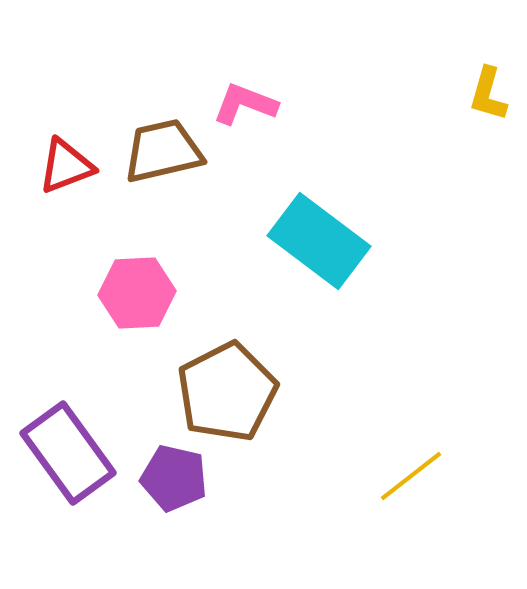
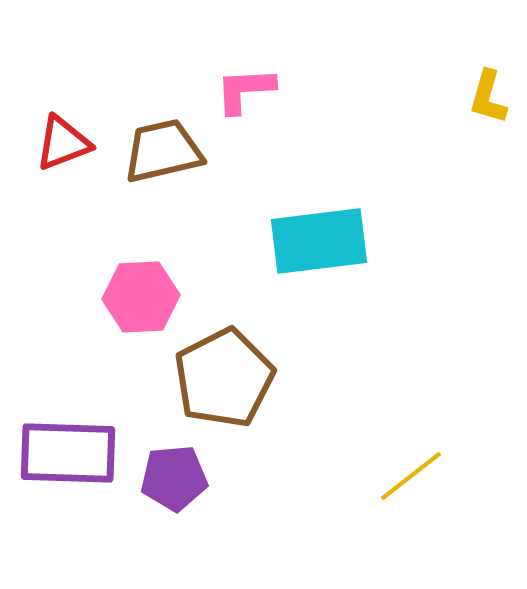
yellow L-shape: moved 3 px down
pink L-shape: moved 14 px up; rotated 24 degrees counterclockwise
red triangle: moved 3 px left, 23 px up
cyan rectangle: rotated 44 degrees counterclockwise
pink hexagon: moved 4 px right, 4 px down
brown pentagon: moved 3 px left, 14 px up
purple rectangle: rotated 52 degrees counterclockwise
purple pentagon: rotated 18 degrees counterclockwise
